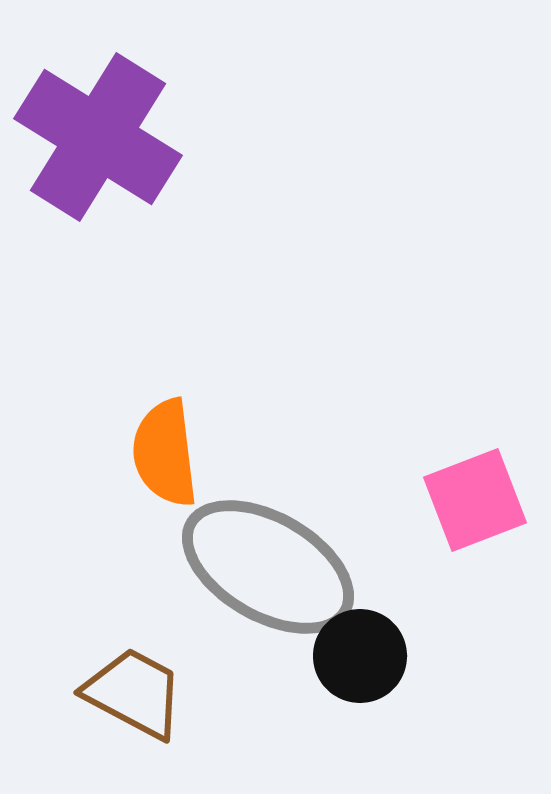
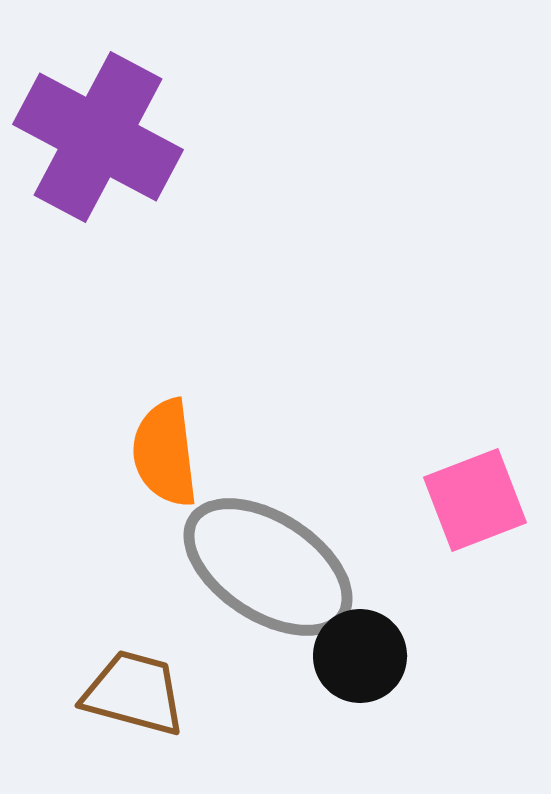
purple cross: rotated 4 degrees counterclockwise
gray ellipse: rotated 3 degrees clockwise
brown trapezoid: rotated 13 degrees counterclockwise
